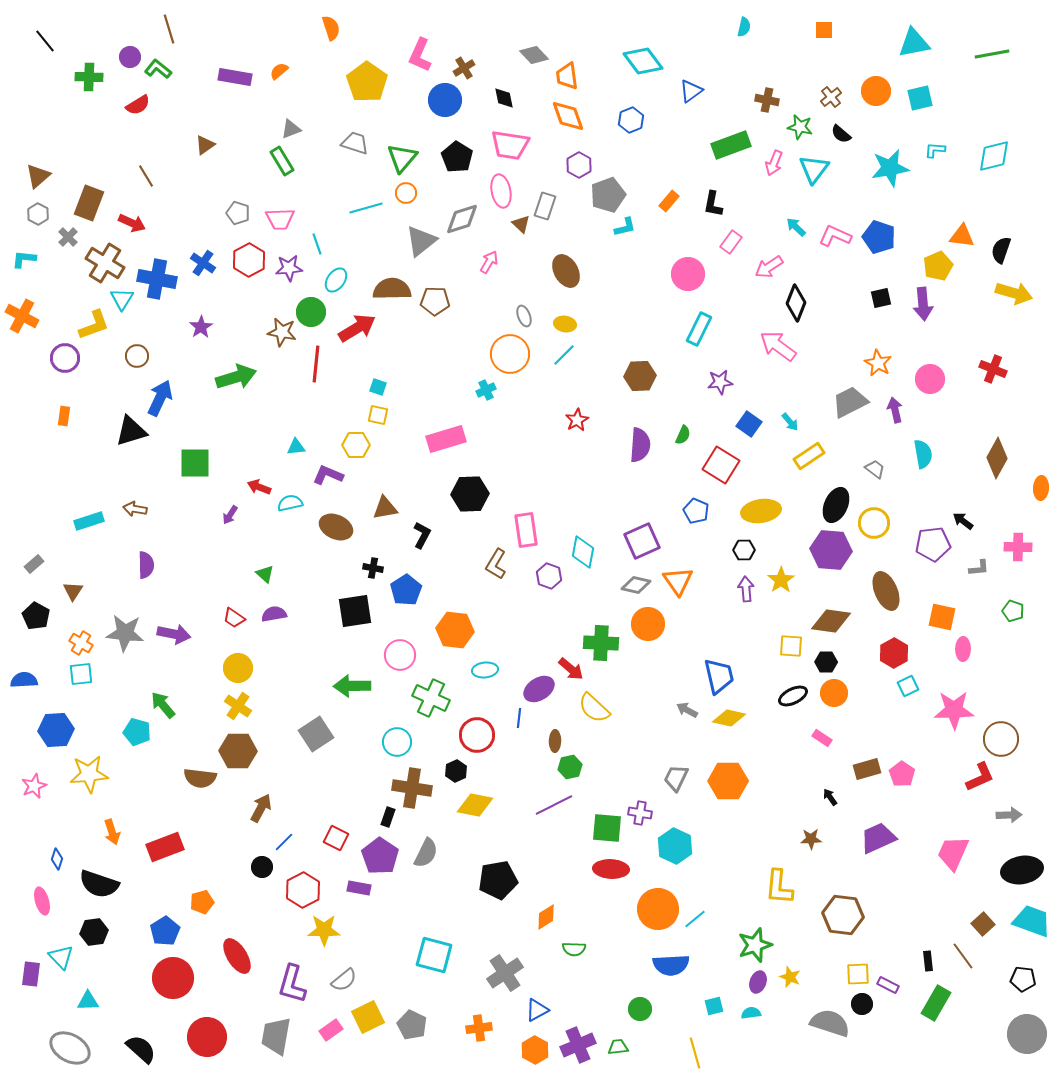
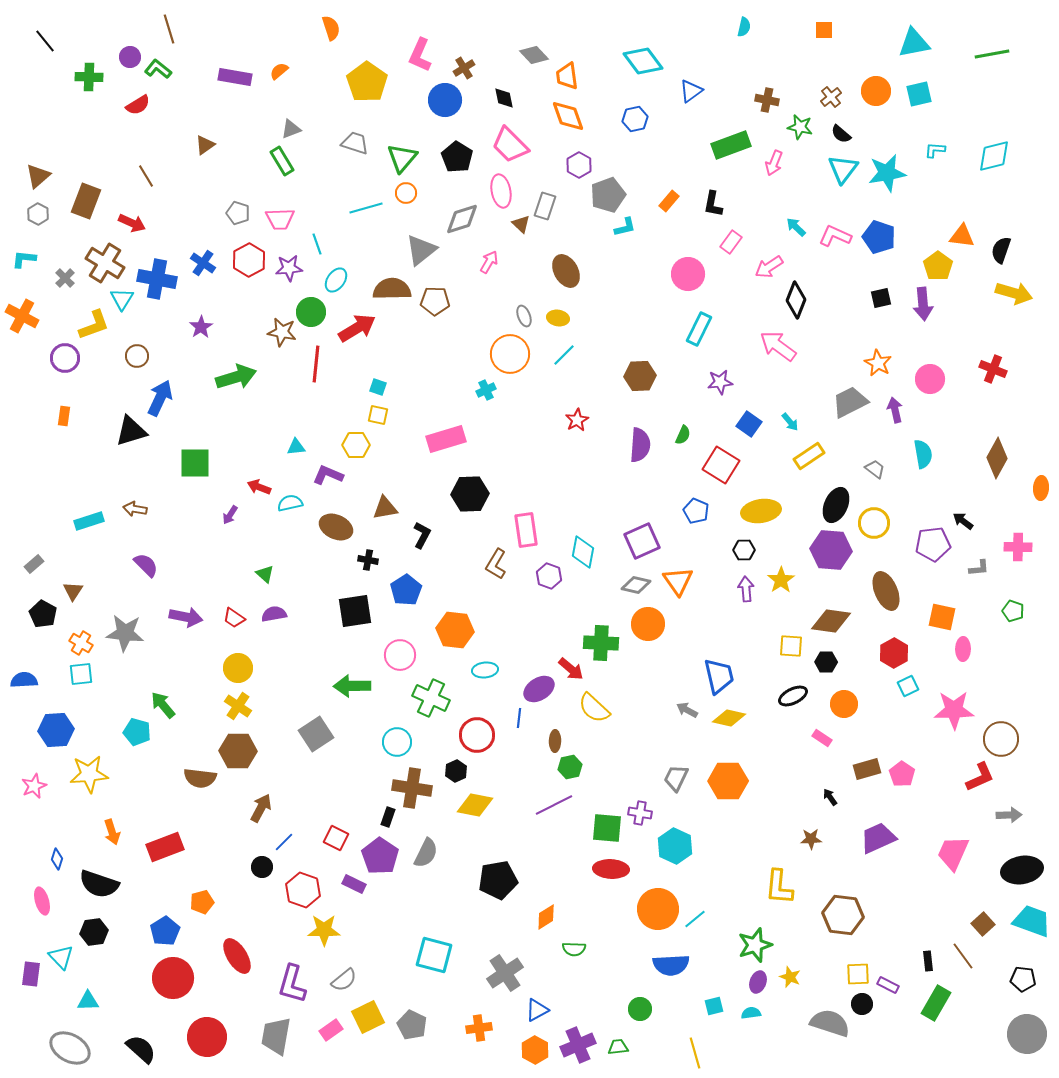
cyan square at (920, 98): moved 1 px left, 4 px up
blue hexagon at (631, 120): moved 4 px right, 1 px up; rotated 10 degrees clockwise
pink trapezoid at (510, 145): rotated 36 degrees clockwise
cyan star at (890, 168): moved 3 px left, 5 px down
cyan triangle at (814, 169): moved 29 px right
brown rectangle at (89, 203): moved 3 px left, 2 px up
gray cross at (68, 237): moved 3 px left, 41 px down
gray triangle at (421, 241): moved 9 px down
yellow pentagon at (938, 266): rotated 12 degrees counterclockwise
black diamond at (796, 303): moved 3 px up
yellow ellipse at (565, 324): moved 7 px left, 6 px up
purple semicircle at (146, 565): rotated 44 degrees counterclockwise
black cross at (373, 568): moved 5 px left, 8 px up
black pentagon at (36, 616): moved 7 px right, 2 px up
purple arrow at (174, 634): moved 12 px right, 17 px up
orange circle at (834, 693): moved 10 px right, 11 px down
purple rectangle at (359, 888): moved 5 px left, 4 px up; rotated 15 degrees clockwise
red hexagon at (303, 890): rotated 12 degrees counterclockwise
